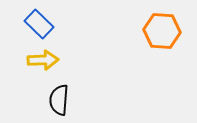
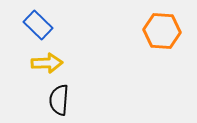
blue rectangle: moved 1 px left, 1 px down
yellow arrow: moved 4 px right, 3 px down
